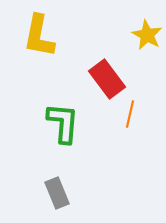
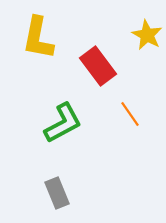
yellow L-shape: moved 1 px left, 2 px down
red rectangle: moved 9 px left, 13 px up
orange line: rotated 48 degrees counterclockwise
green L-shape: rotated 57 degrees clockwise
